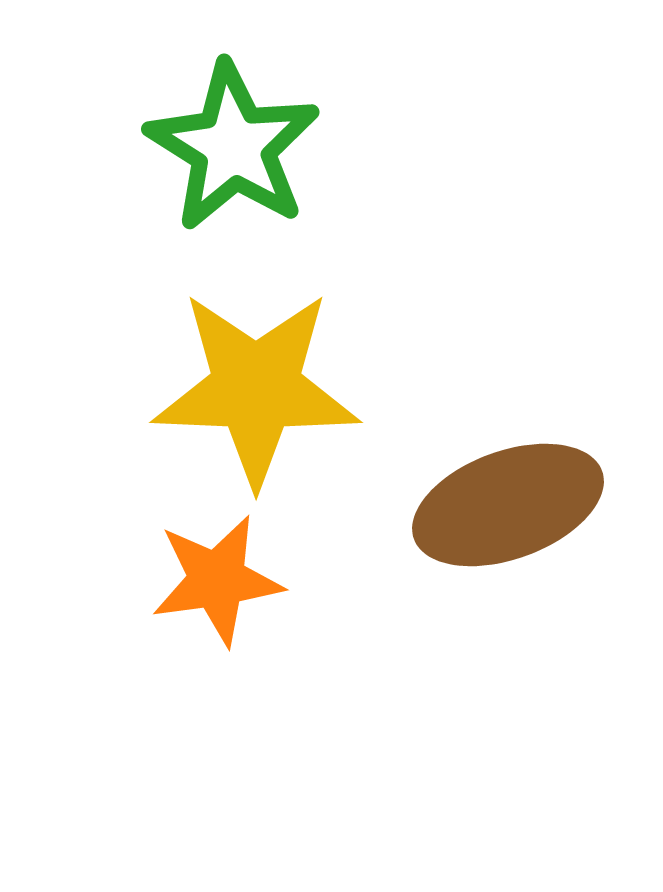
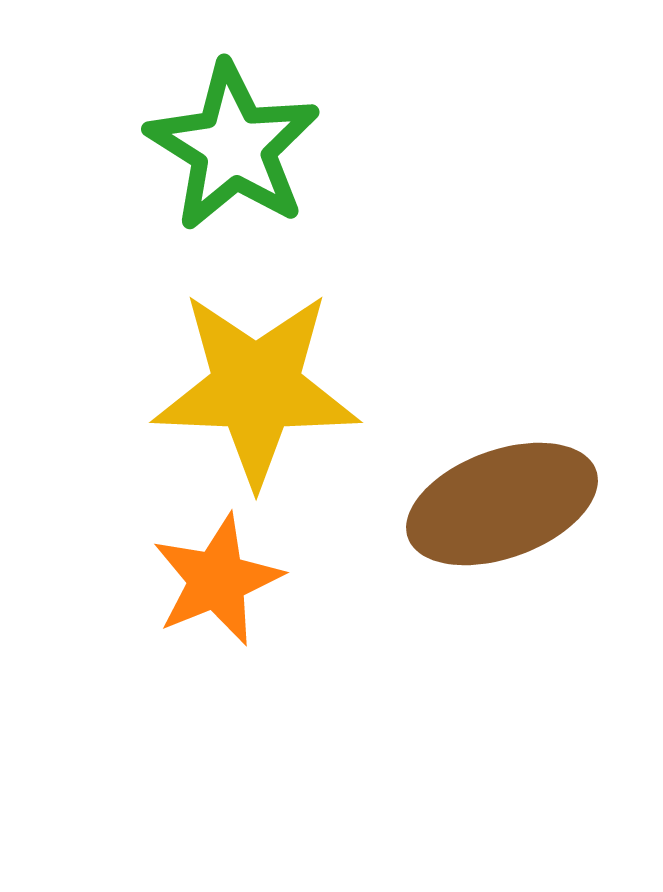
brown ellipse: moved 6 px left, 1 px up
orange star: rotated 14 degrees counterclockwise
